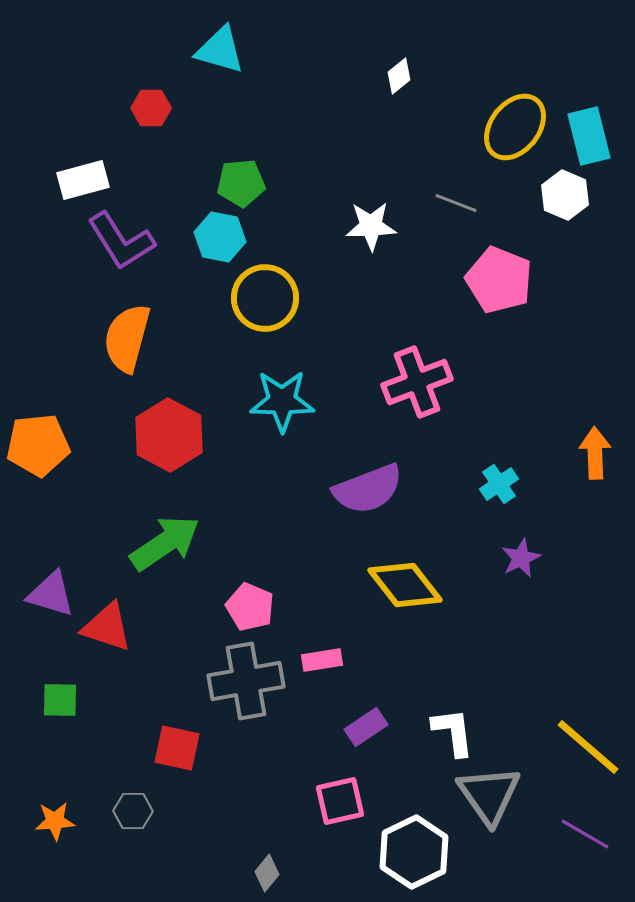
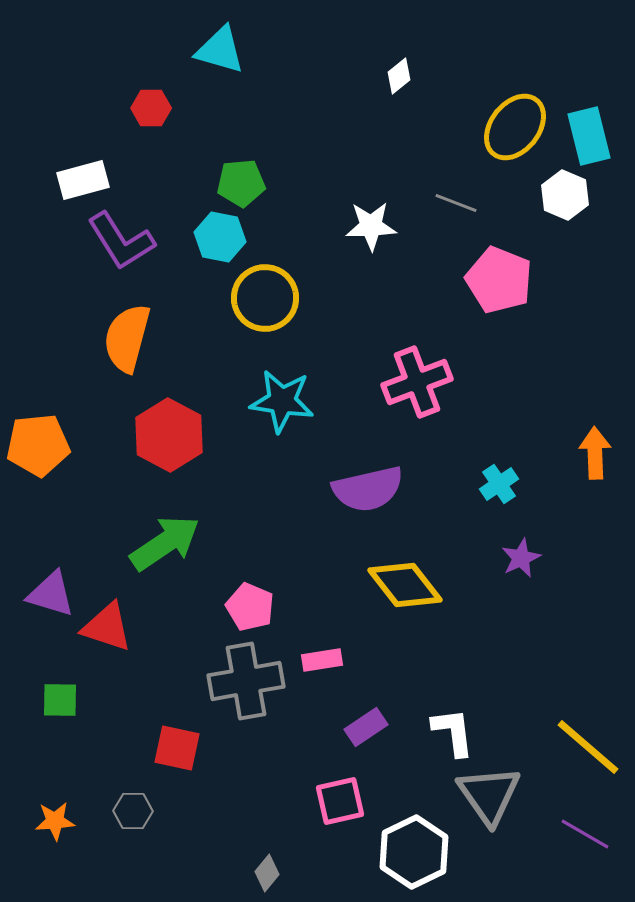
cyan star at (282, 401): rotated 8 degrees clockwise
purple semicircle at (368, 489): rotated 8 degrees clockwise
